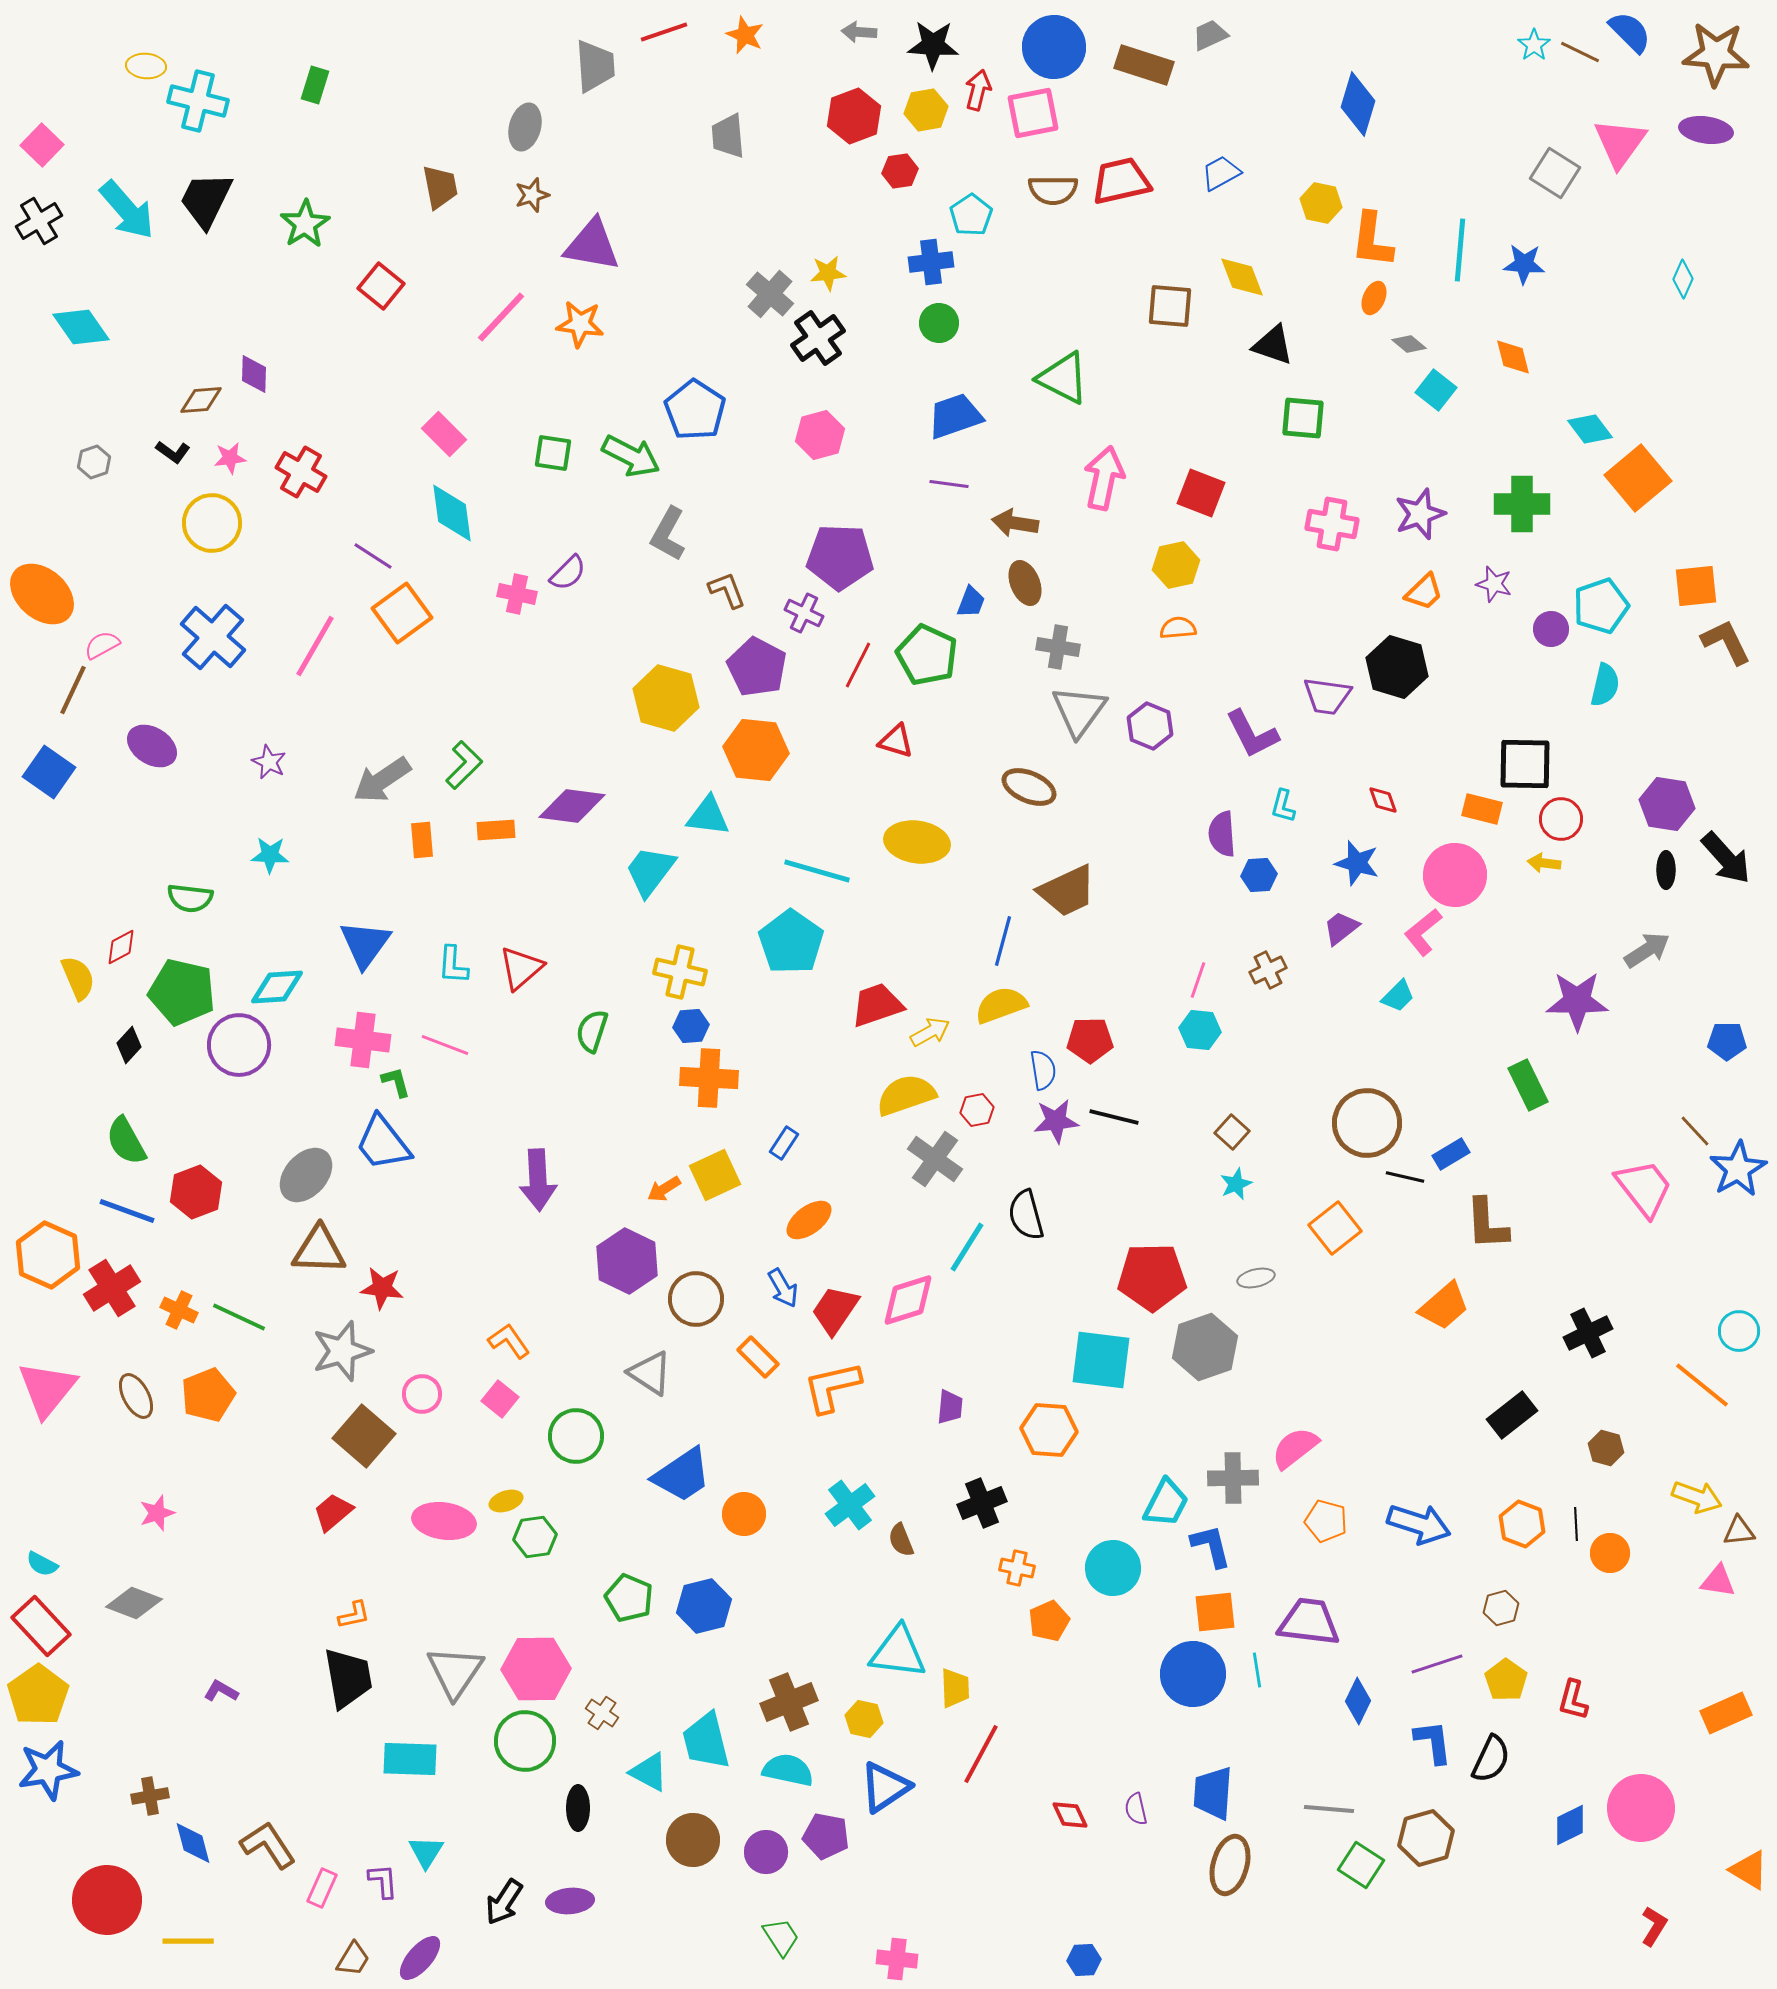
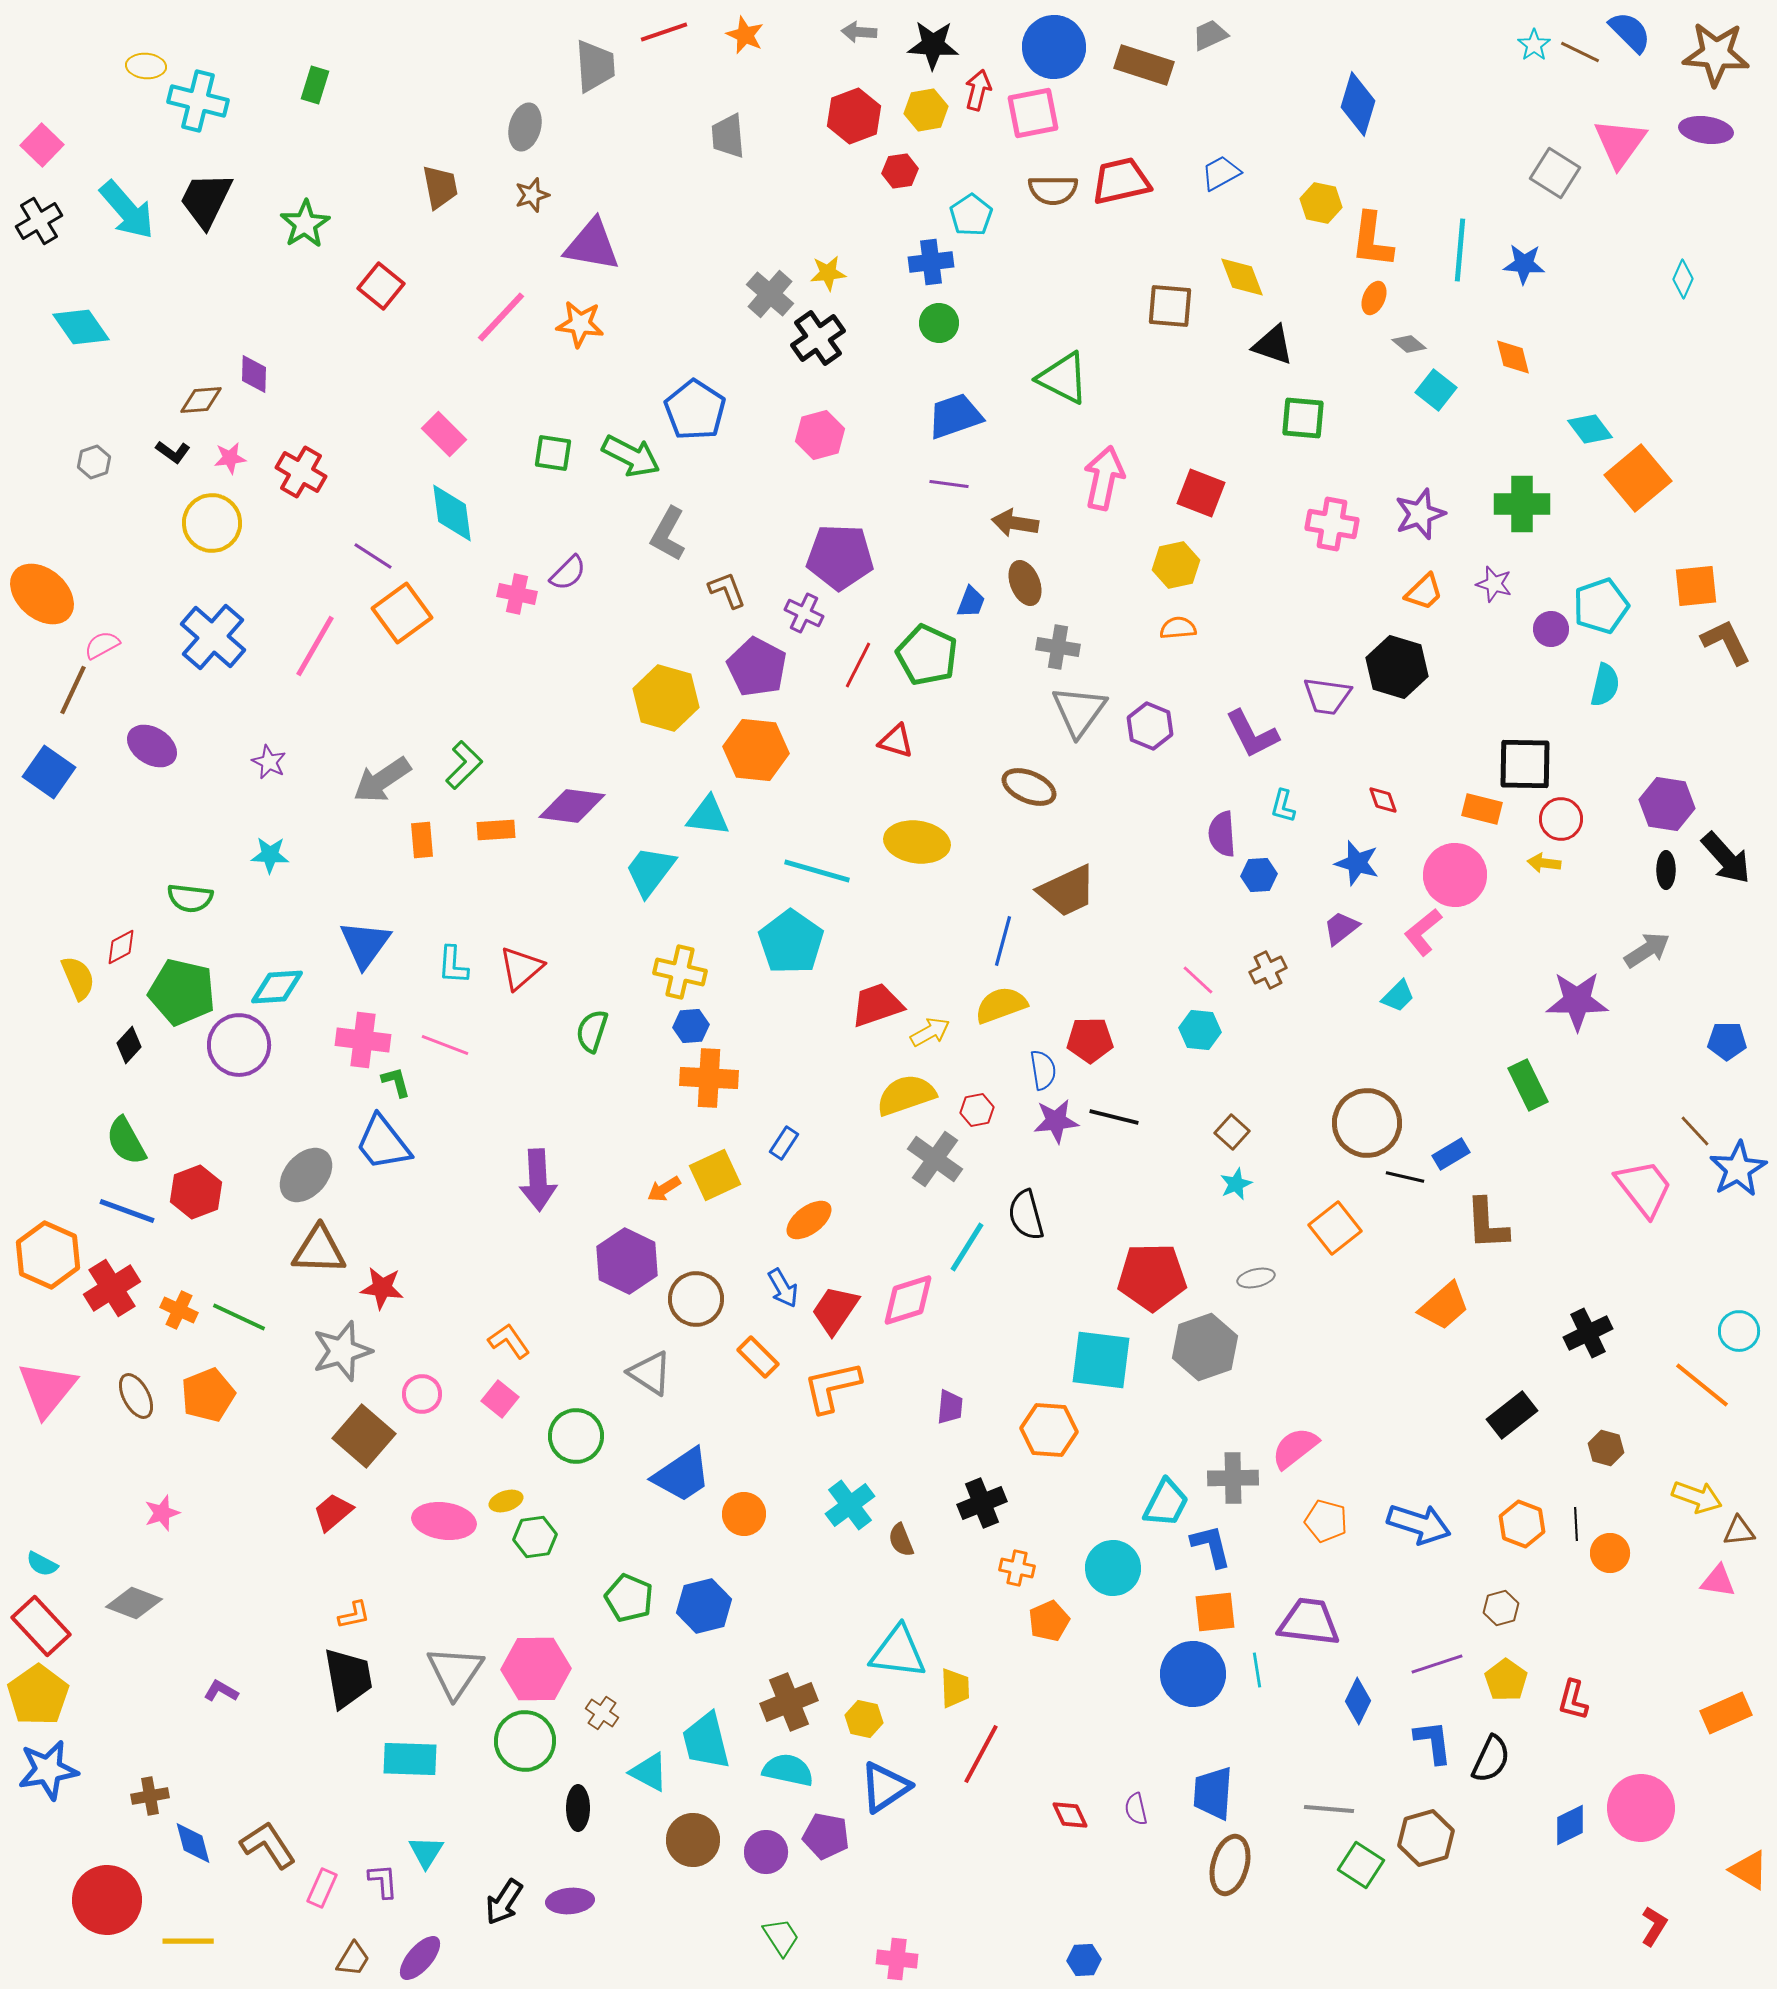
pink line at (1198, 980): rotated 66 degrees counterclockwise
pink star at (157, 1513): moved 5 px right
